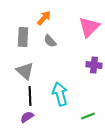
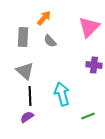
cyan arrow: moved 2 px right
